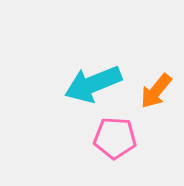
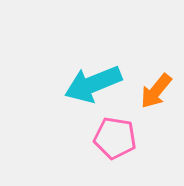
pink pentagon: rotated 6 degrees clockwise
